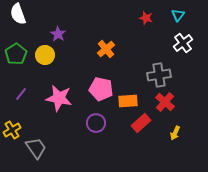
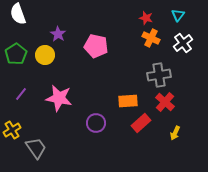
orange cross: moved 45 px right, 11 px up; rotated 24 degrees counterclockwise
pink pentagon: moved 5 px left, 43 px up
